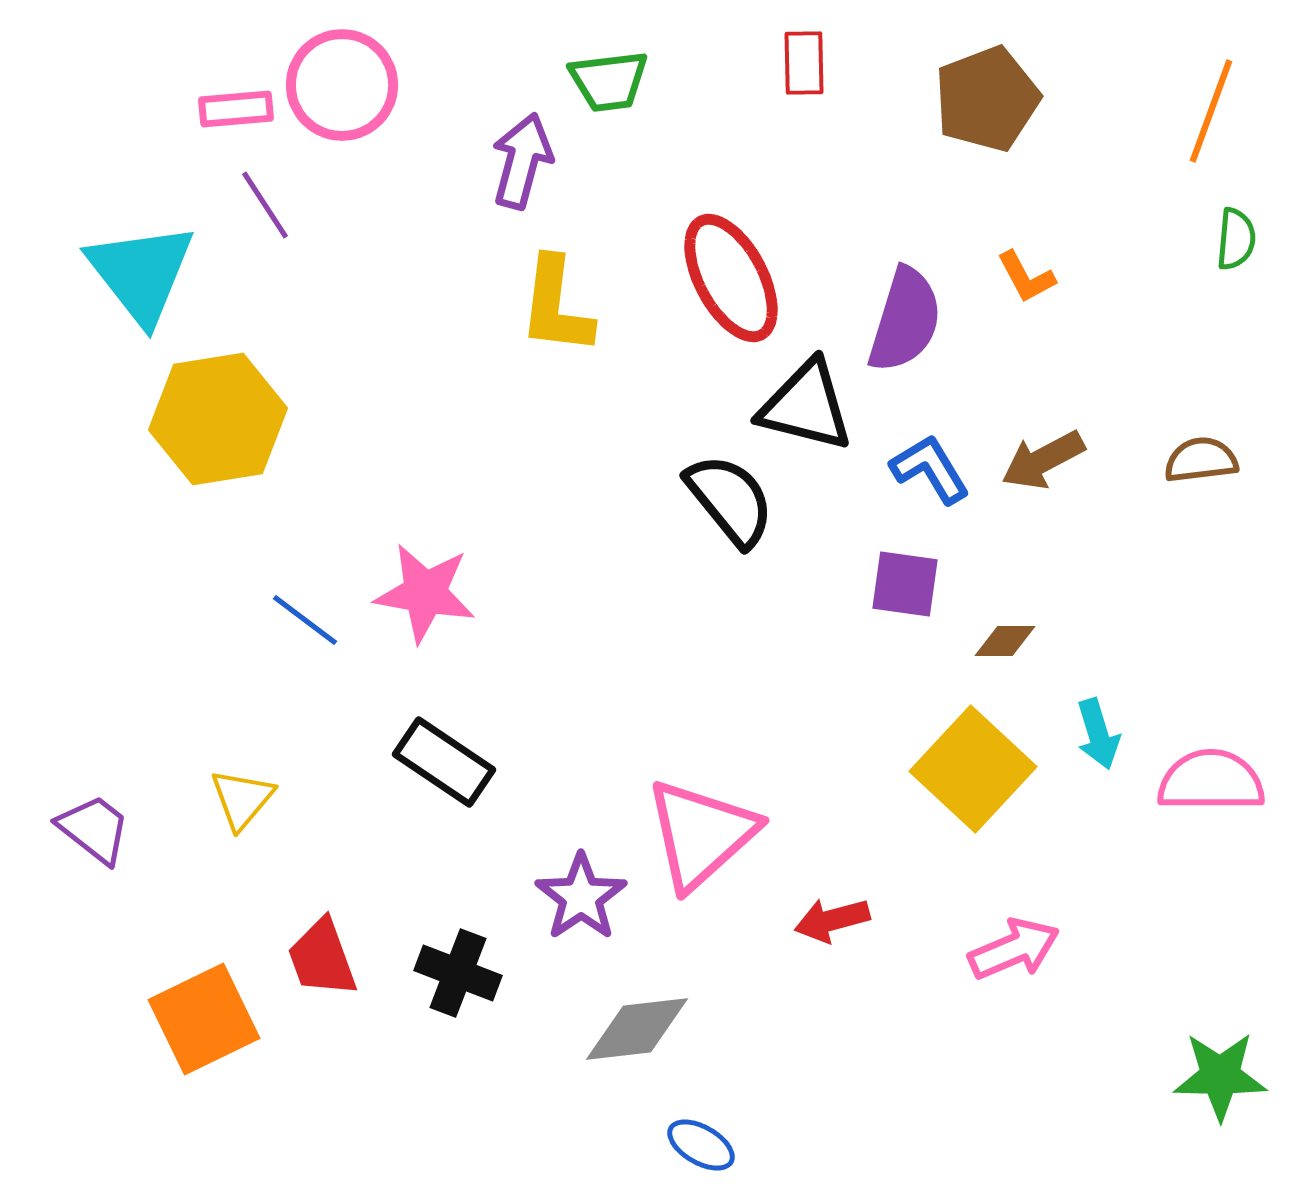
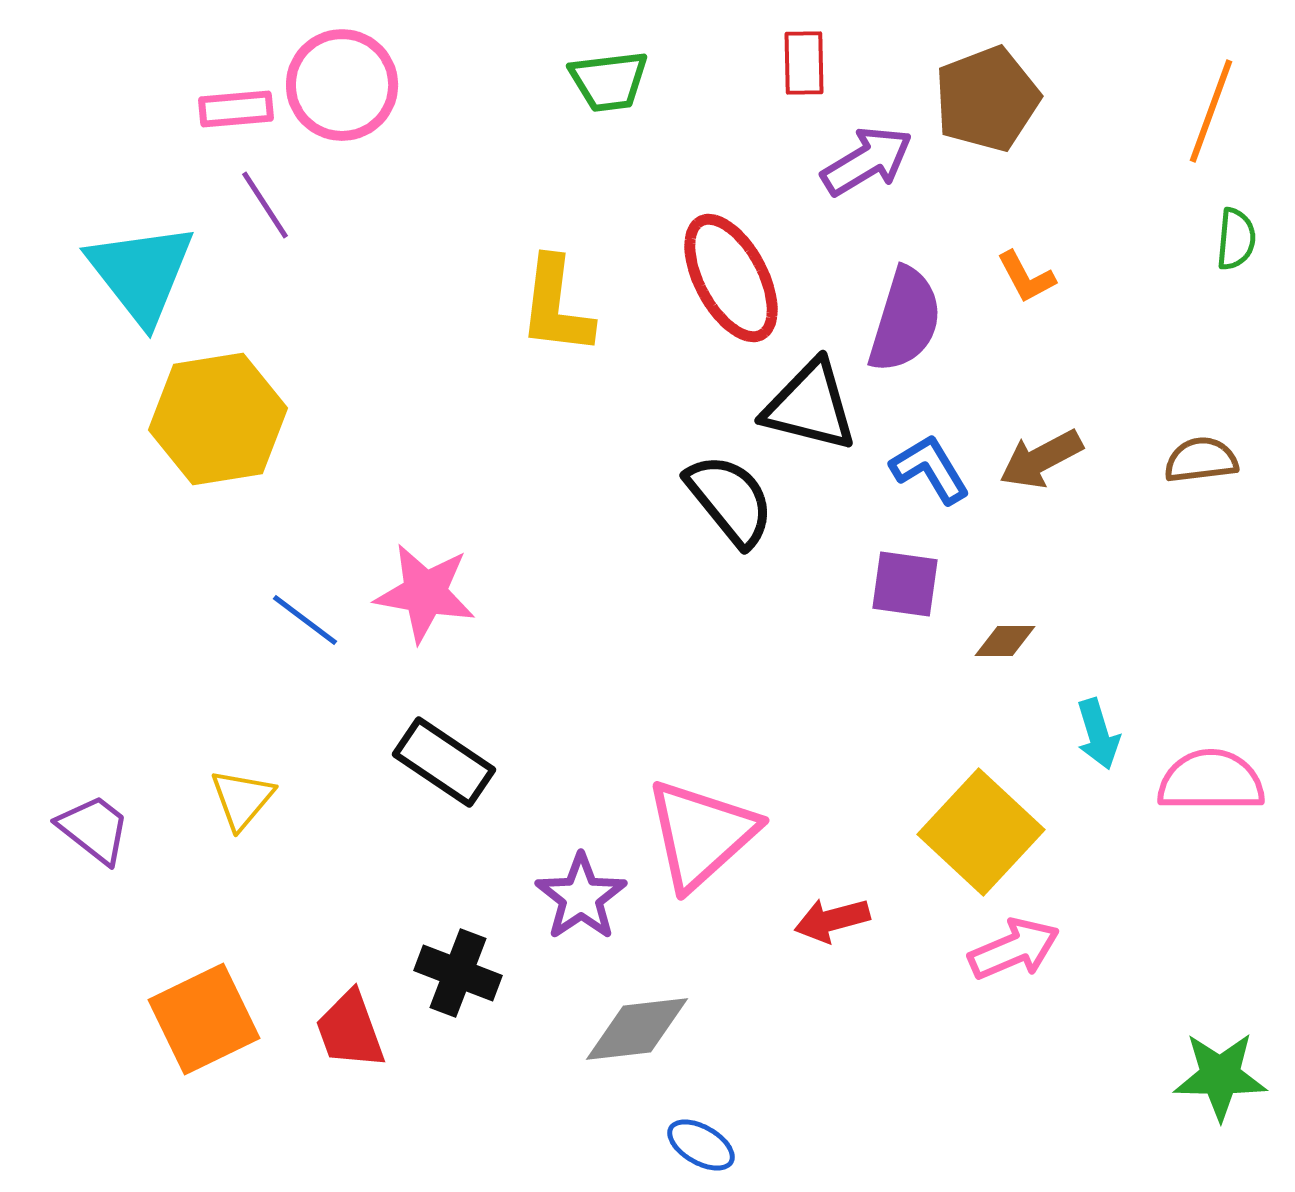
purple arrow: moved 345 px right; rotated 44 degrees clockwise
black triangle: moved 4 px right
brown arrow: moved 2 px left, 1 px up
yellow square: moved 8 px right, 63 px down
red trapezoid: moved 28 px right, 72 px down
